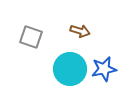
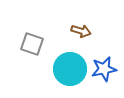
brown arrow: moved 1 px right
gray square: moved 1 px right, 7 px down
